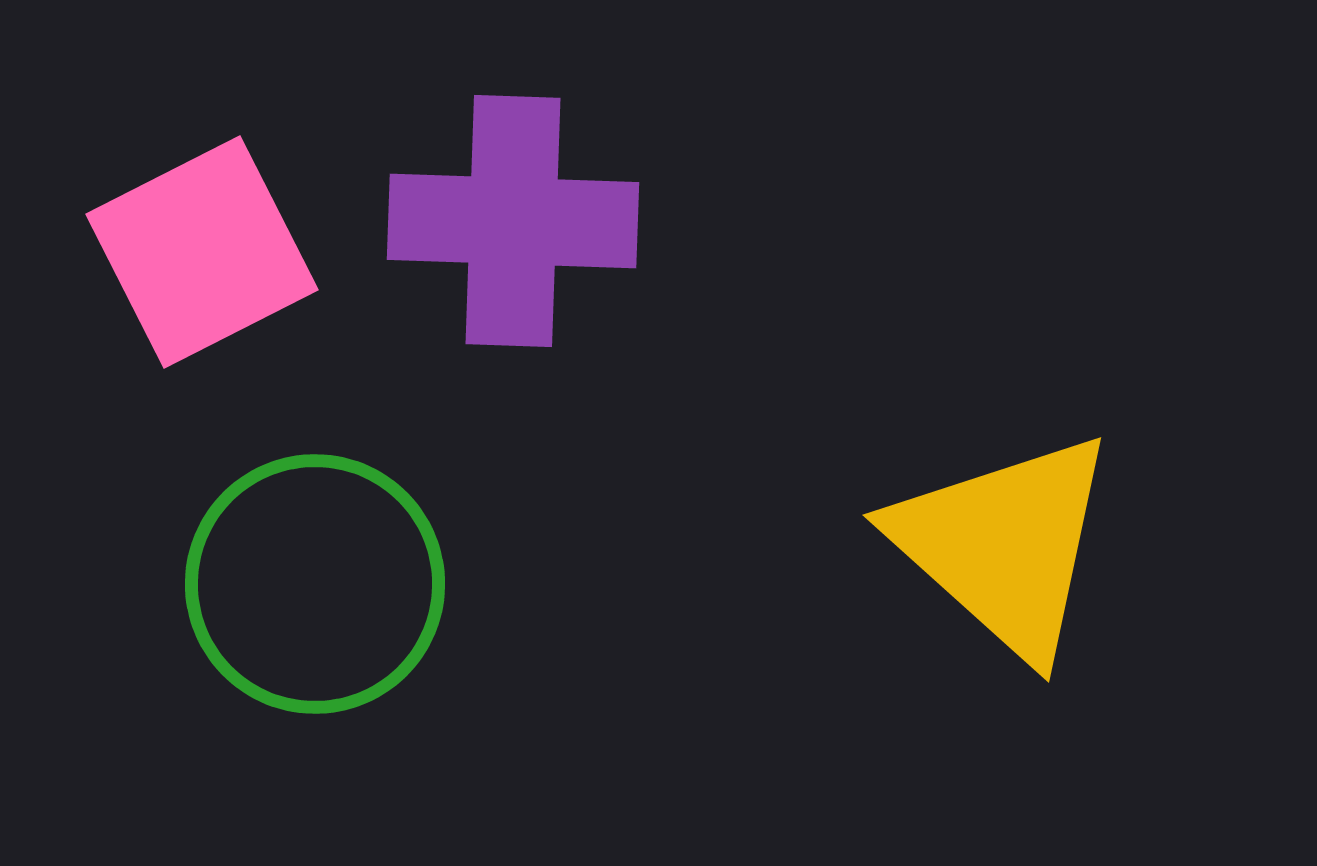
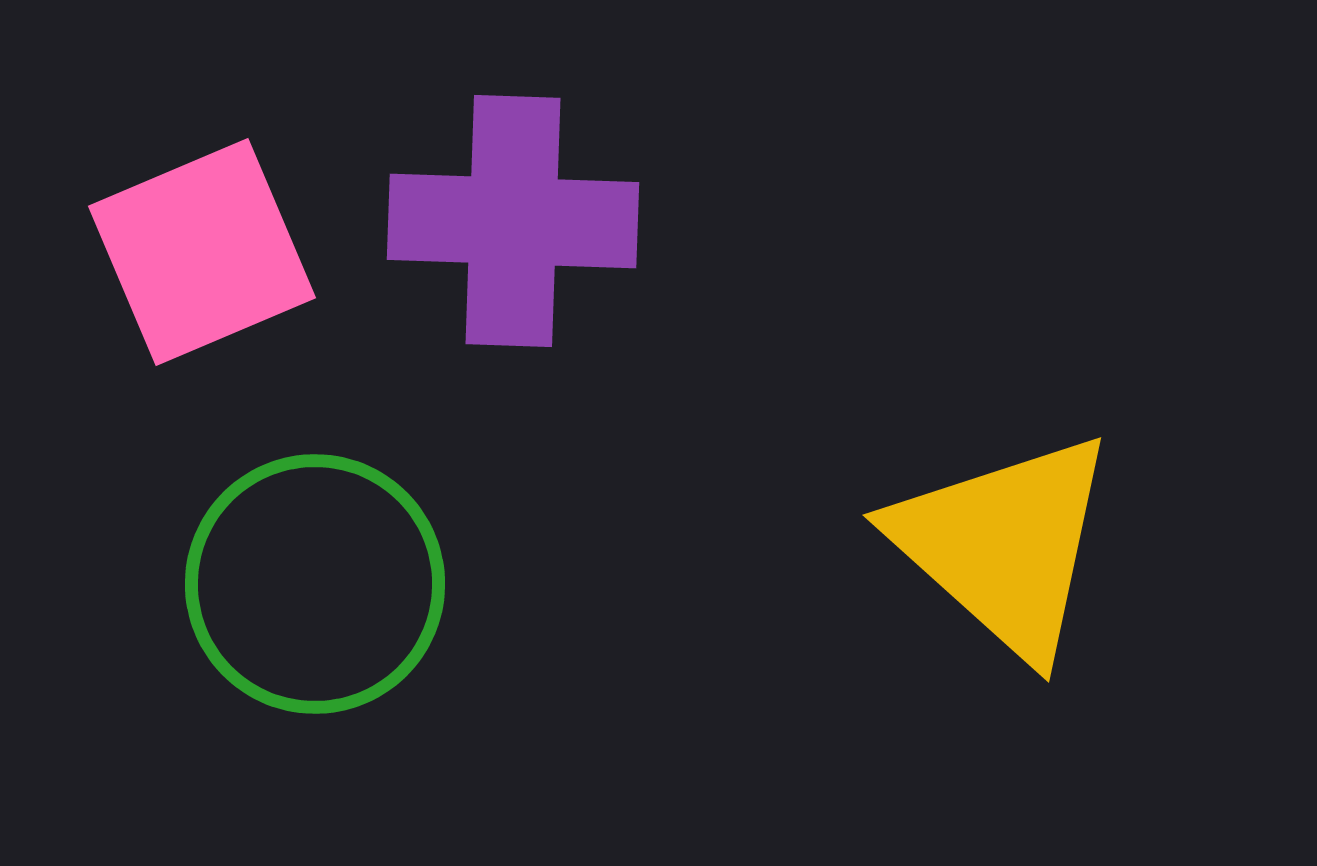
pink square: rotated 4 degrees clockwise
